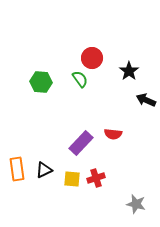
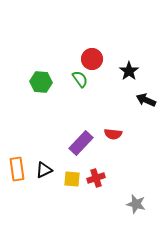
red circle: moved 1 px down
